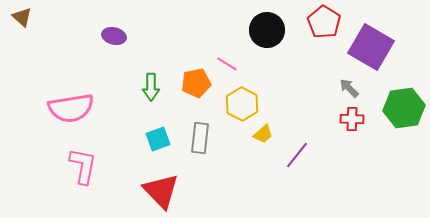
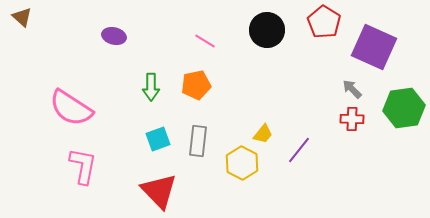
purple square: moved 3 px right; rotated 6 degrees counterclockwise
pink line: moved 22 px left, 23 px up
orange pentagon: moved 2 px down
gray arrow: moved 3 px right, 1 px down
yellow hexagon: moved 59 px down
pink semicircle: rotated 42 degrees clockwise
yellow trapezoid: rotated 10 degrees counterclockwise
gray rectangle: moved 2 px left, 3 px down
purple line: moved 2 px right, 5 px up
red triangle: moved 2 px left
